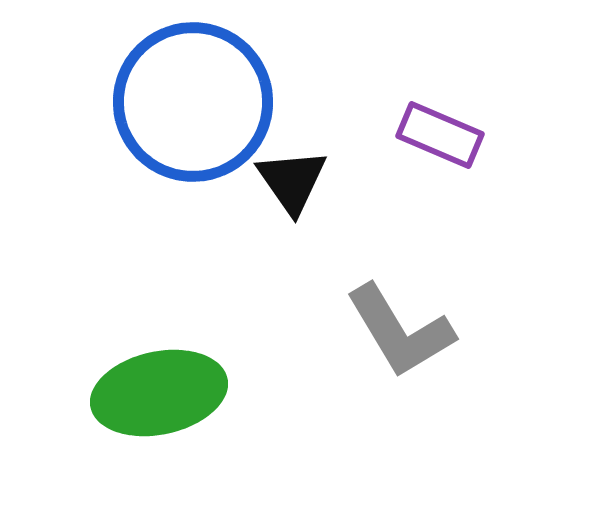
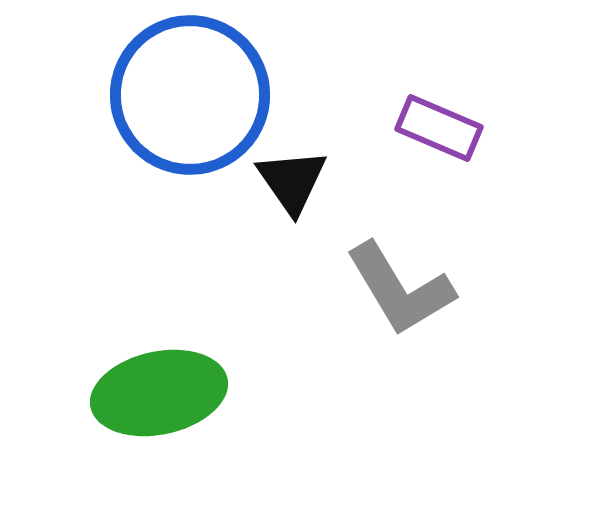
blue circle: moved 3 px left, 7 px up
purple rectangle: moved 1 px left, 7 px up
gray L-shape: moved 42 px up
